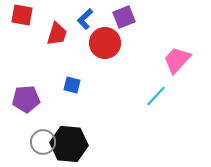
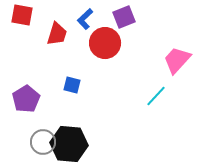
purple pentagon: rotated 28 degrees counterclockwise
